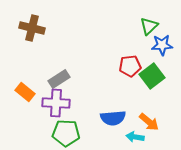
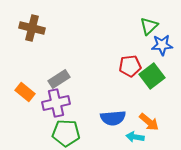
purple cross: rotated 16 degrees counterclockwise
